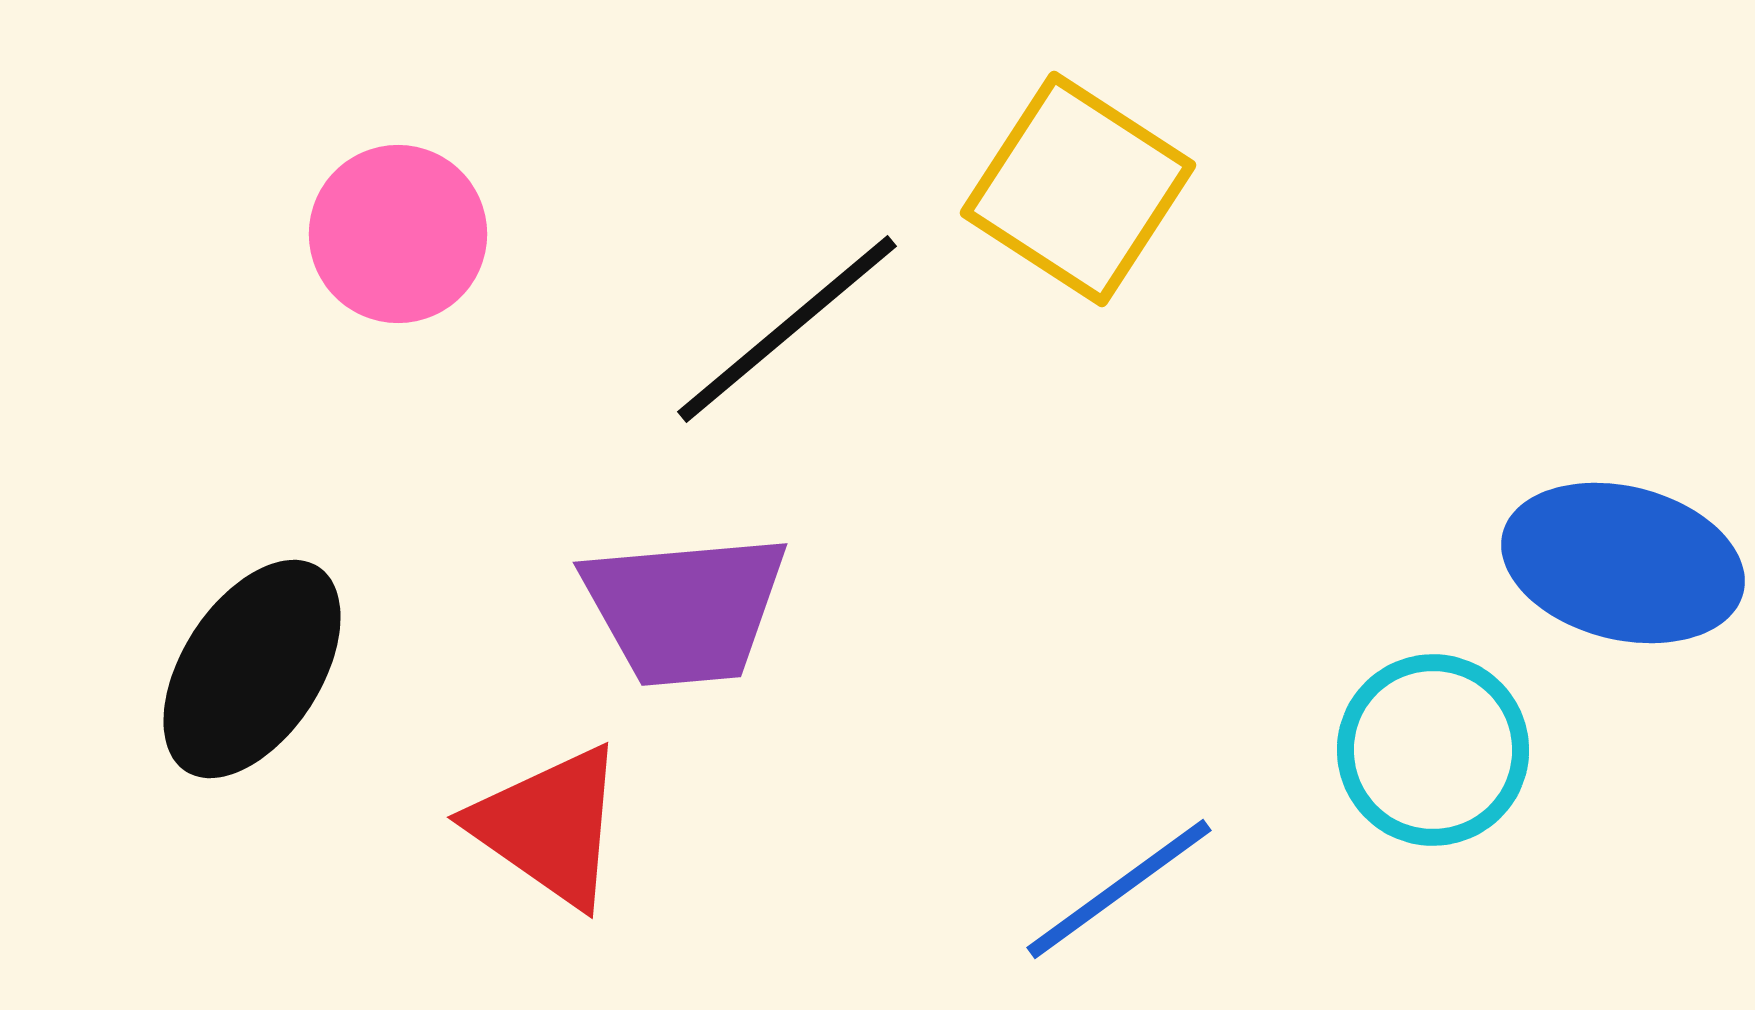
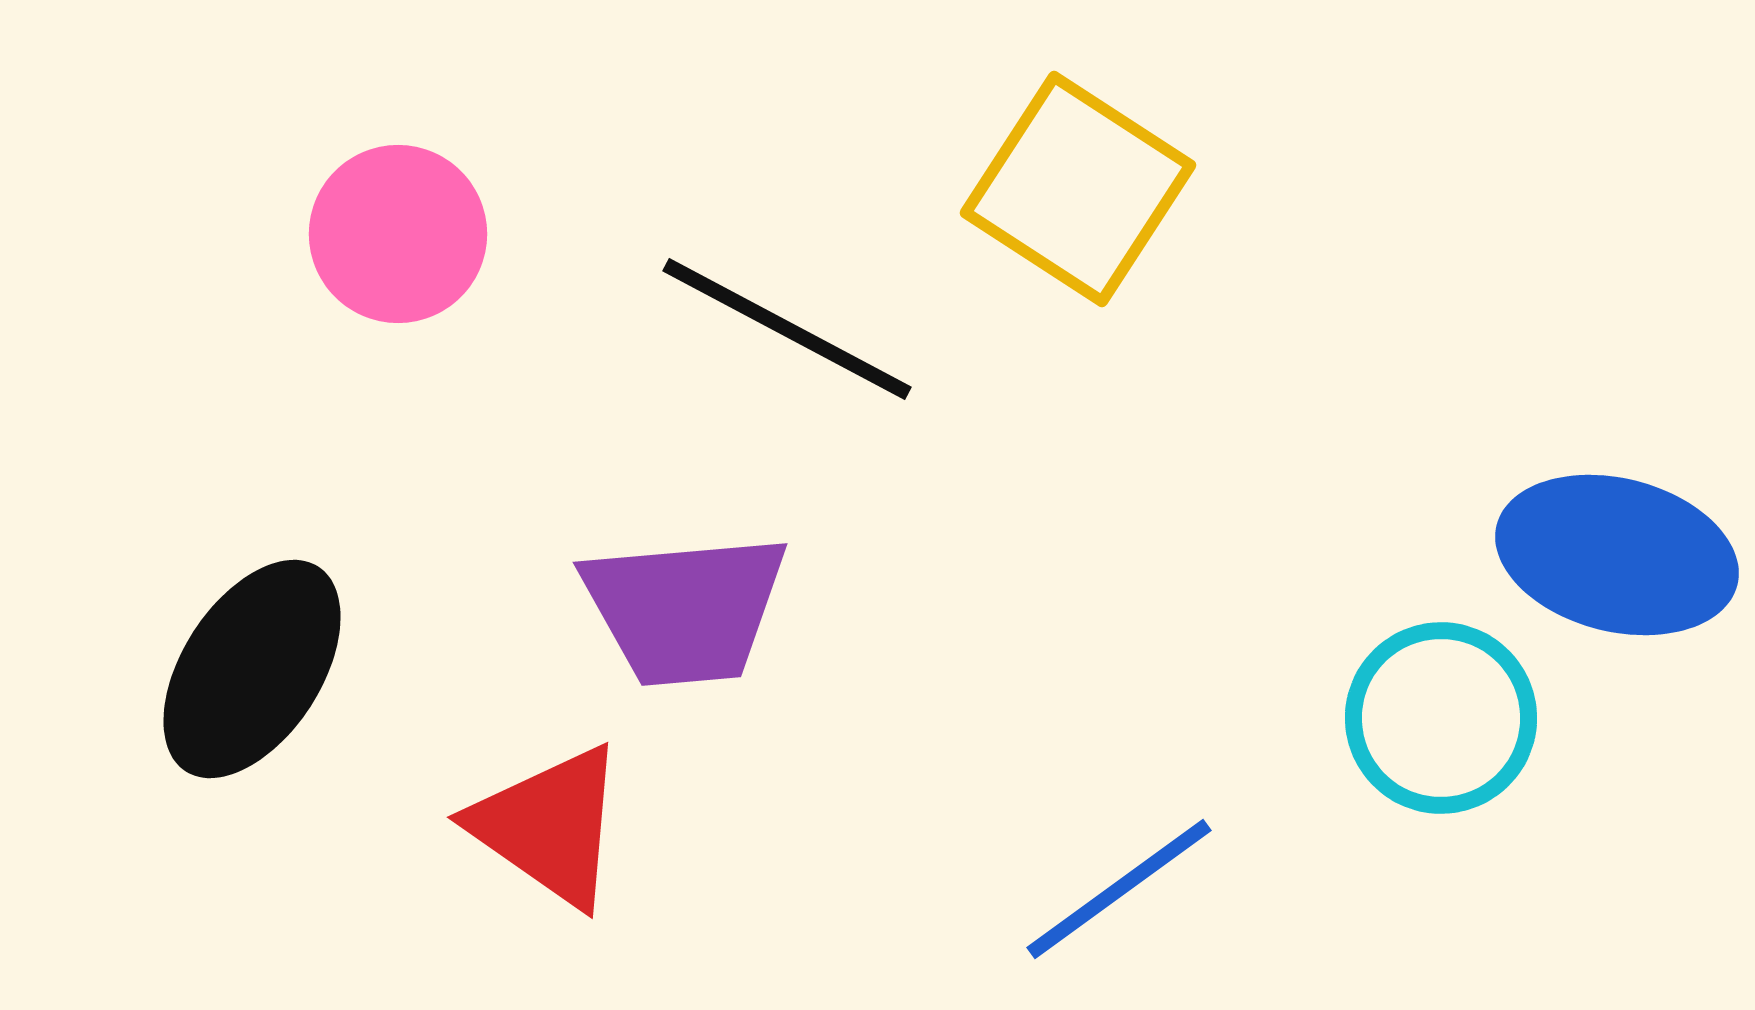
black line: rotated 68 degrees clockwise
blue ellipse: moved 6 px left, 8 px up
cyan circle: moved 8 px right, 32 px up
